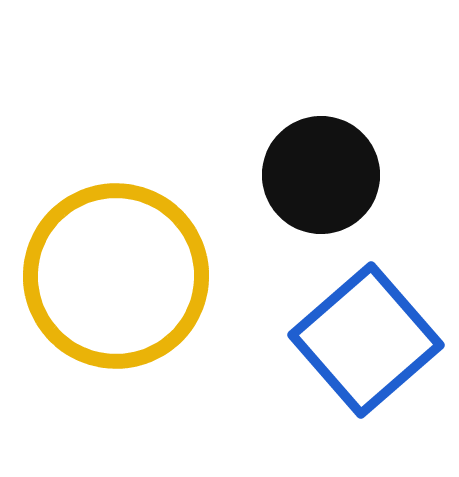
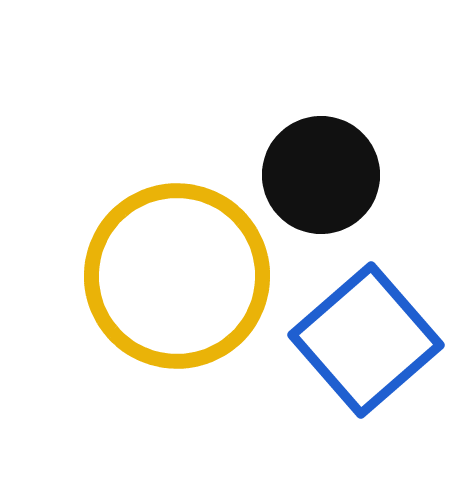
yellow circle: moved 61 px right
